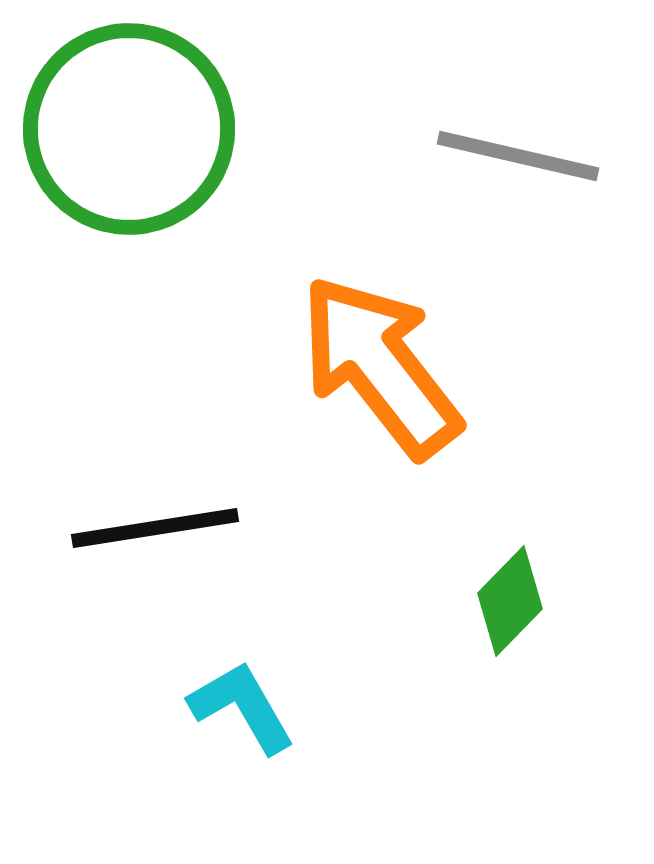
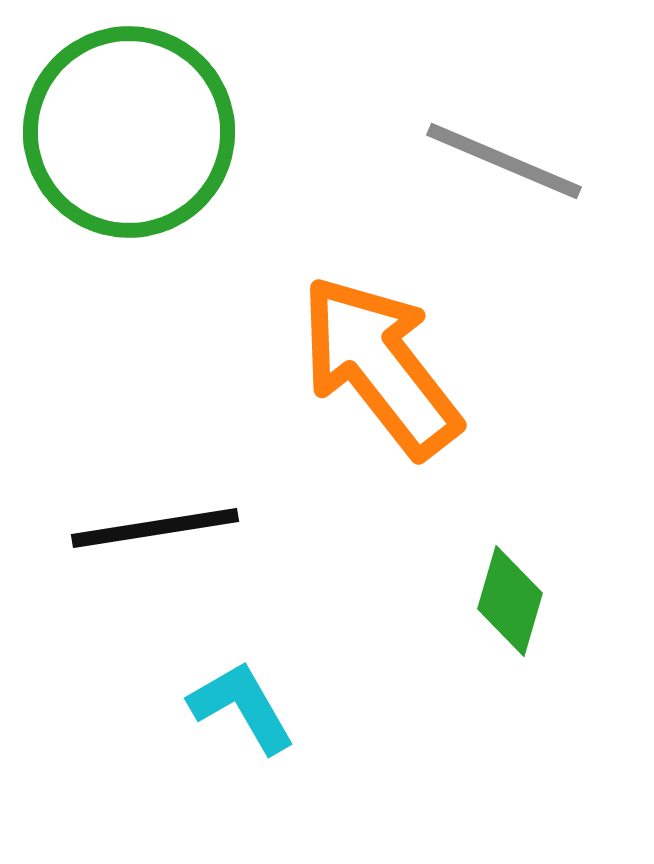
green circle: moved 3 px down
gray line: moved 14 px left, 5 px down; rotated 10 degrees clockwise
green diamond: rotated 28 degrees counterclockwise
